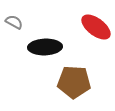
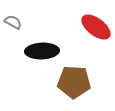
gray semicircle: moved 1 px left
black ellipse: moved 3 px left, 4 px down
